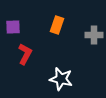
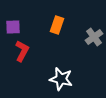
gray cross: moved 2 px down; rotated 36 degrees counterclockwise
red L-shape: moved 3 px left, 3 px up
